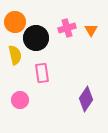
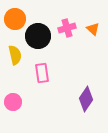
orange circle: moved 3 px up
orange triangle: moved 2 px right, 1 px up; rotated 16 degrees counterclockwise
black circle: moved 2 px right, 2 px up
pink circle: moved 7 px left, 2 px down
